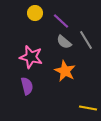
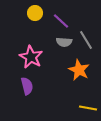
gray semicircle: rotated 35 degrees counterclockwise
pink star: rotated 15 degrees clockwise
orange star: moved 14 px right, 1 px up
